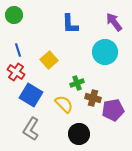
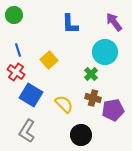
green cross: moved 14 px right, 9 px up; rotated 24 degrees counterclockwise
gray L-shape: moved 4 px left, 2 px down
black circle: moved 2 px right, 1 px down
